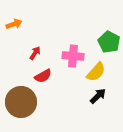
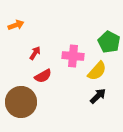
orange arrow: moved 2 px right, 1 px down
yellow semicircle: moved 1 px right, 1 px up
